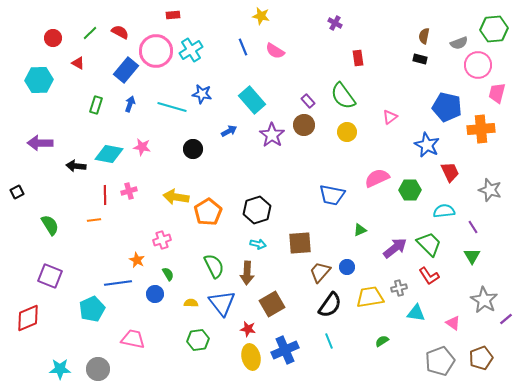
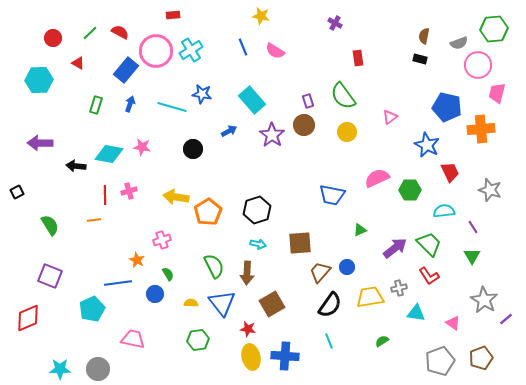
purple rectangle at (308, 101): rotated 24 degrees clockwise
blue cross at (285, 350): moved 6 px down; rotated 28 degrees clockwise
